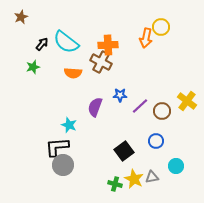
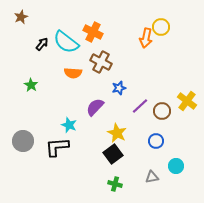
orange cross: moved 15 px left, 13 px up; rotated 30 degrees clockwise
green star: moved 2 px left, 18 px down; rotated 24 degrees counterclockwise
blue star: moved 1 px left, 7 px up; rotated 16 degrees counterclockwise
purple semicircle: rotated 24 degrees clockwise
black square: moved 11 px left, 3 px down
gray circle: moved 40 px left, 24 px up
yellow star: moved 17 px left, 46 px up
